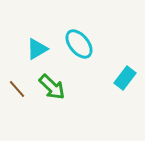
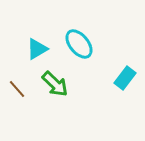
green arrow: moved 3 px right, 3 px up
